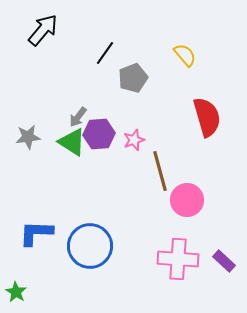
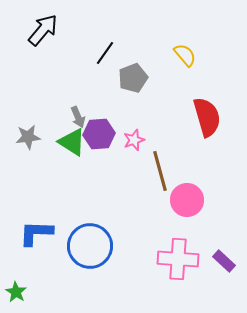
gray arrow: rotated 60 degrees counterclockwise
